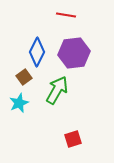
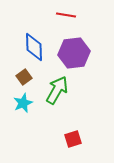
blue diamond: moved 3 px left, 5 px up; rotated 28 degrees counterclockwise
cyan star: moved 4 px right
